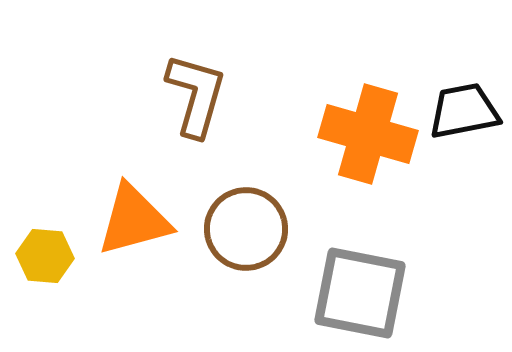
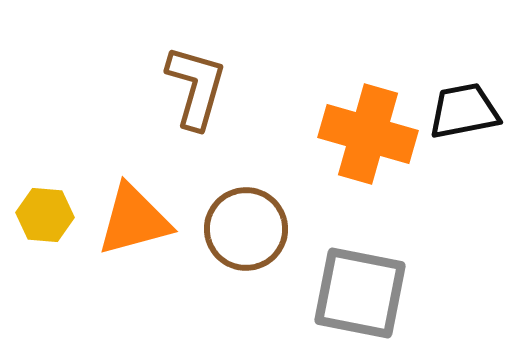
brown L-shape: moved 8 px up
yellow hexagon: moved 41 px up
